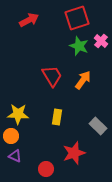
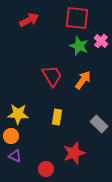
red square: rotated 25 degrees clockwise
gray rectangle: moved 1 px right, 2 px up
